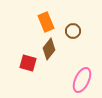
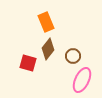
brown circle: moved 25 px down
brown diamond: moved 1 px left
